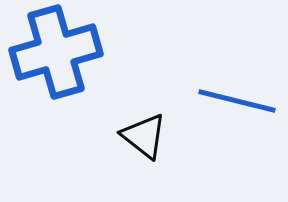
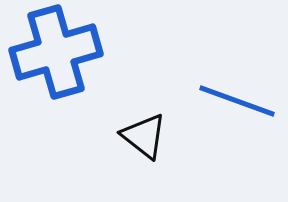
blue line: rotated 6 degrees clockwise
